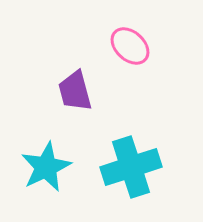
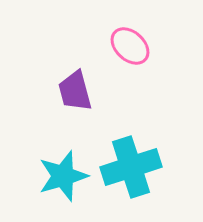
cyan star: moved 17 px right, 9 px down; rotated 9 degrees clockwise
